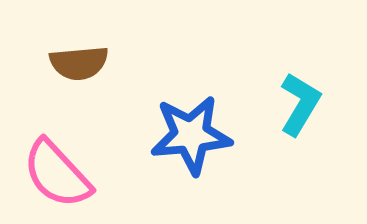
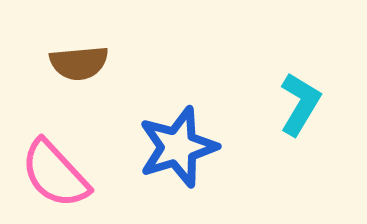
blue star: moved 13 px left, 12 px down; rotated 12 degrees counterclockwise
pink semicircle: moved 2 px left
